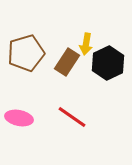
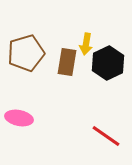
brown rectangle: rotated 24 degrees counterclockwise
red line: moved 34 px right, 19 px down
